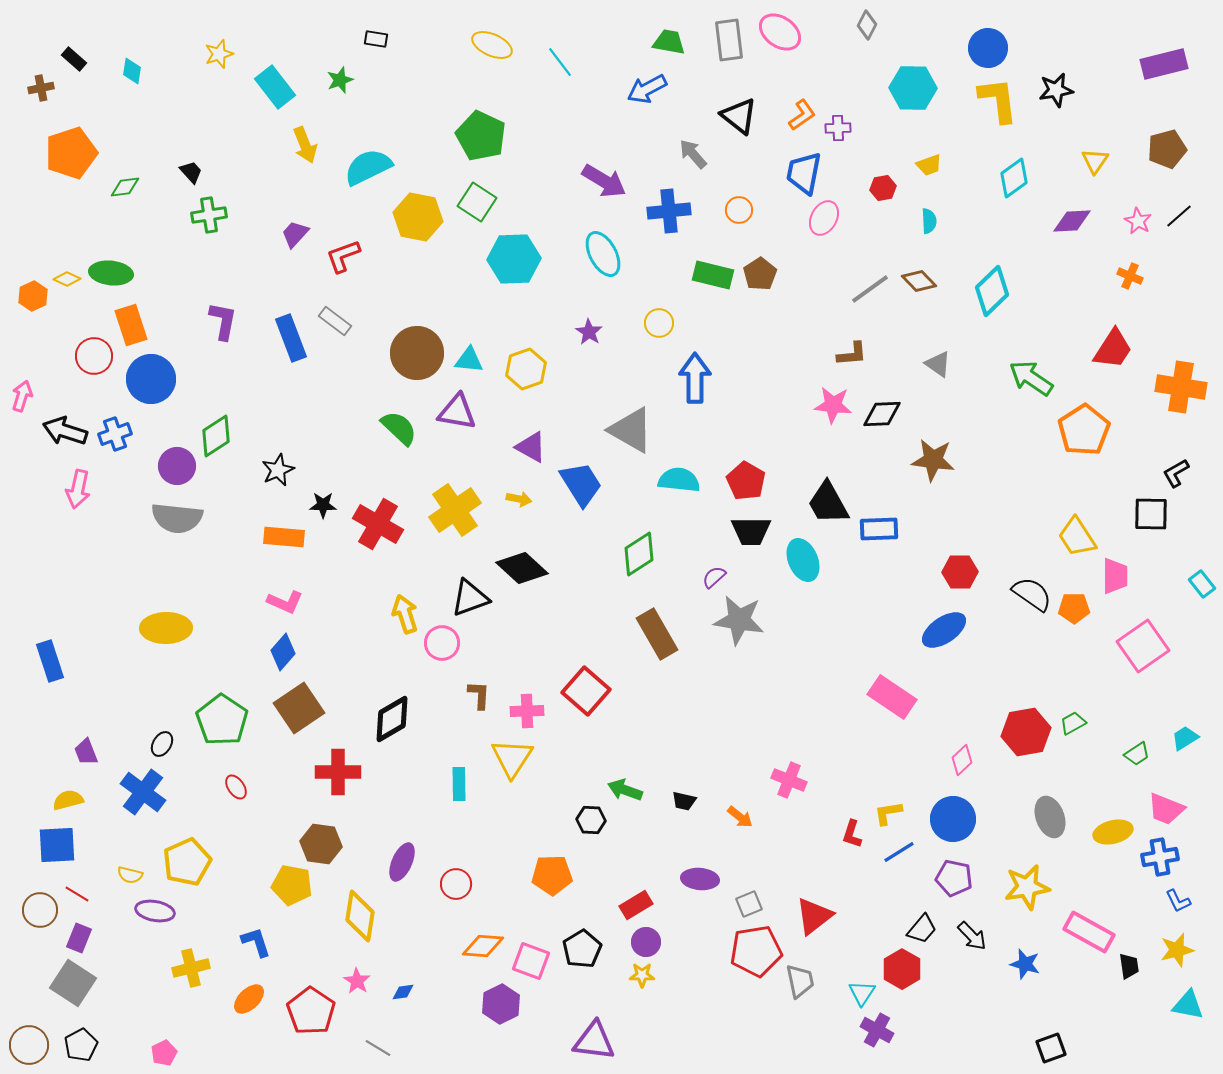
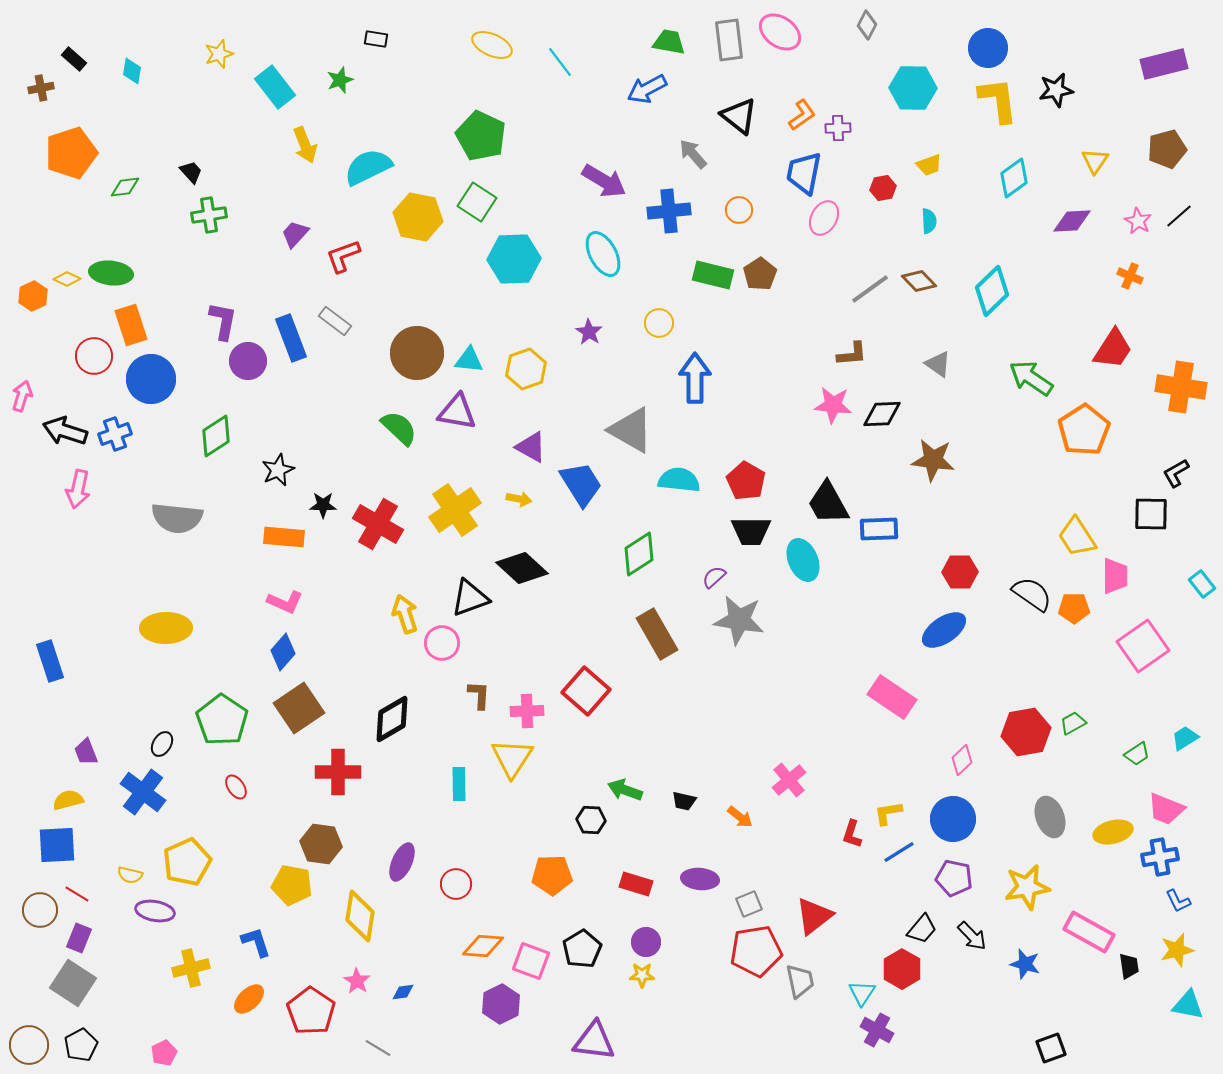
purple circle at (177, 466): moved 71 px right, 105 px up
pink cross at (789, 780): rotated 28 degrees clockwise
red rectangle at (636, 905): moved 21 px up; rotated 48 degrees clockwise
